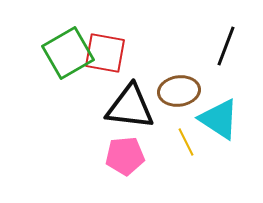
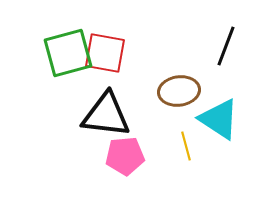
green square: rotated 15 degrees clockwise
black triangle: moved 24 px left, 8 px down
yellow line: moved 4 px down; rotated 12 degrees clockwise
